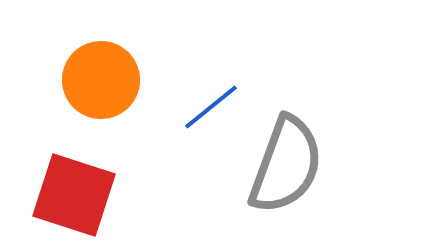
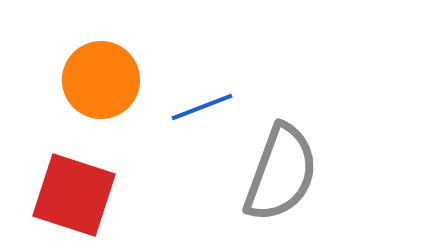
blue line: moved 9 px left; rotated 18 degrees clockwise
gray semicircle: moved 5 px left, 8 px down
